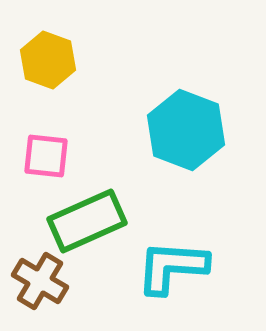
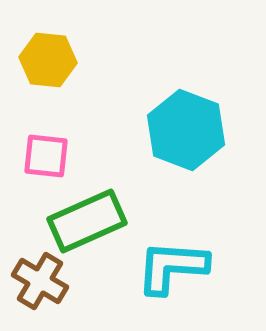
yellow hexagon: rotated 14 degrees counterclockwise
